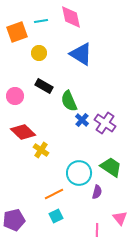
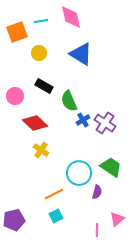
blue cross: moved 1 px right; rotated 16 degrees clockwise
red diamond: moved 12 px right, 9 px up
pink triangle: moved 3 px left, 1 px down; rotated 28 degrees clockwise
